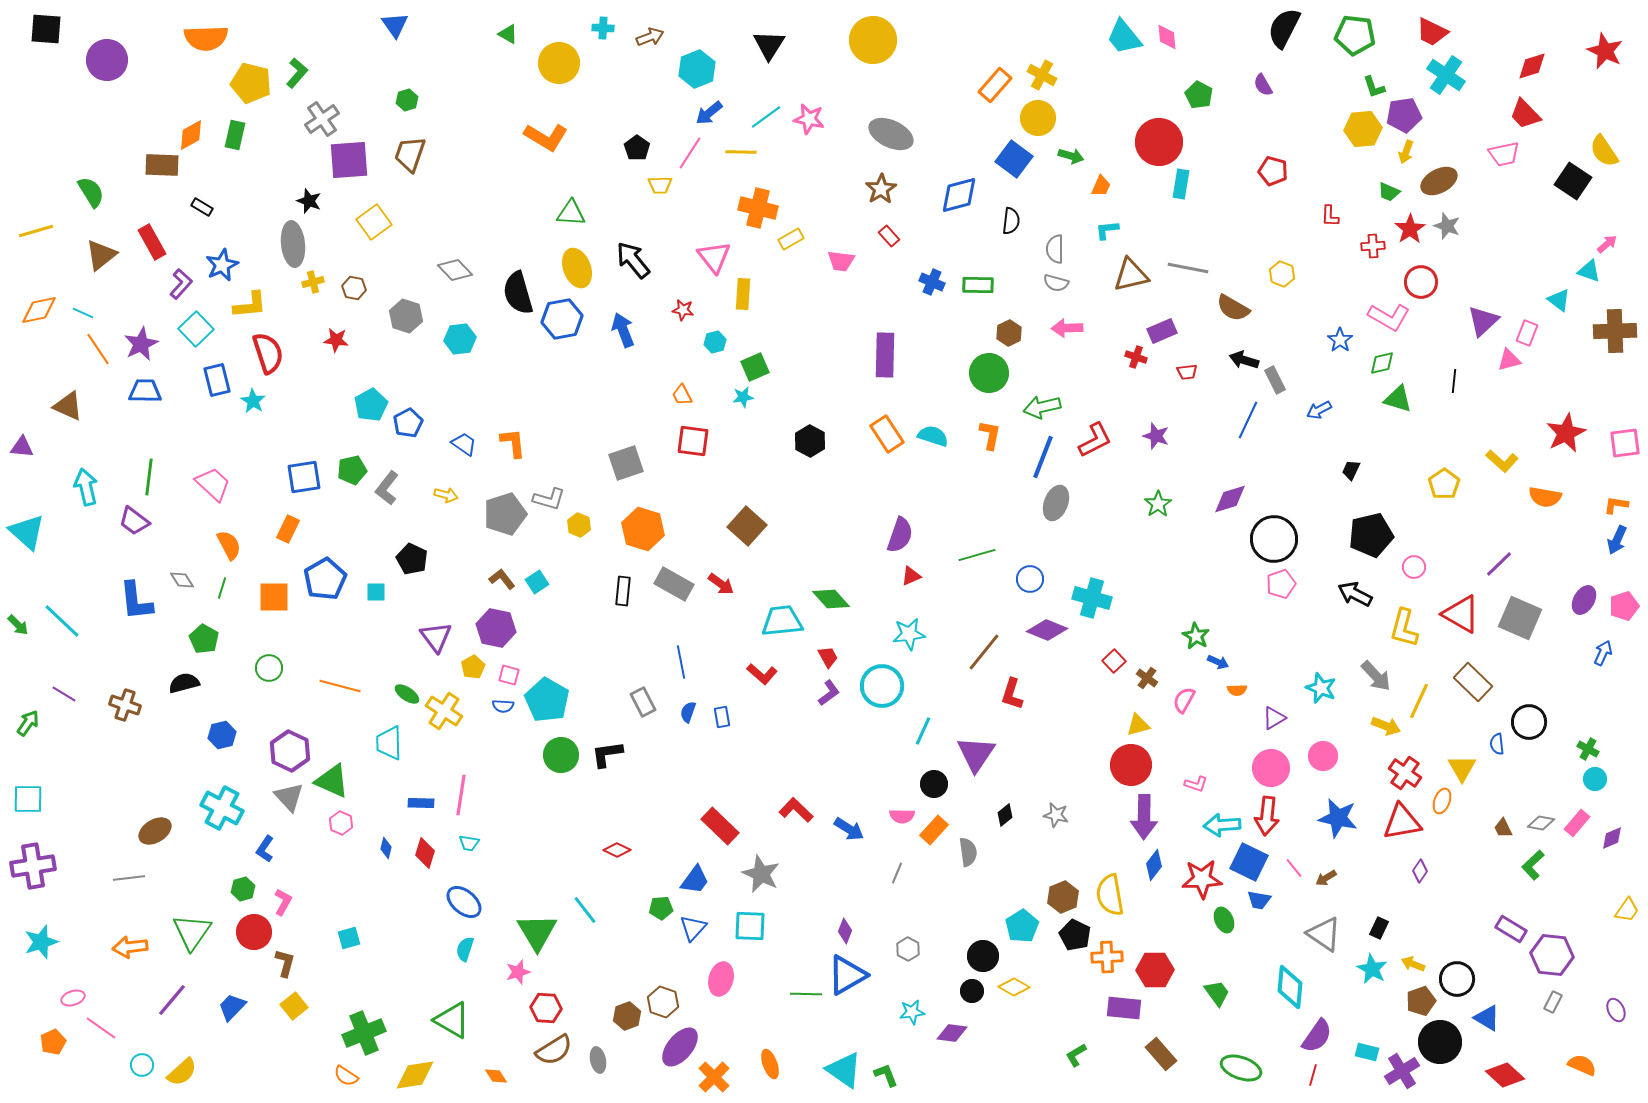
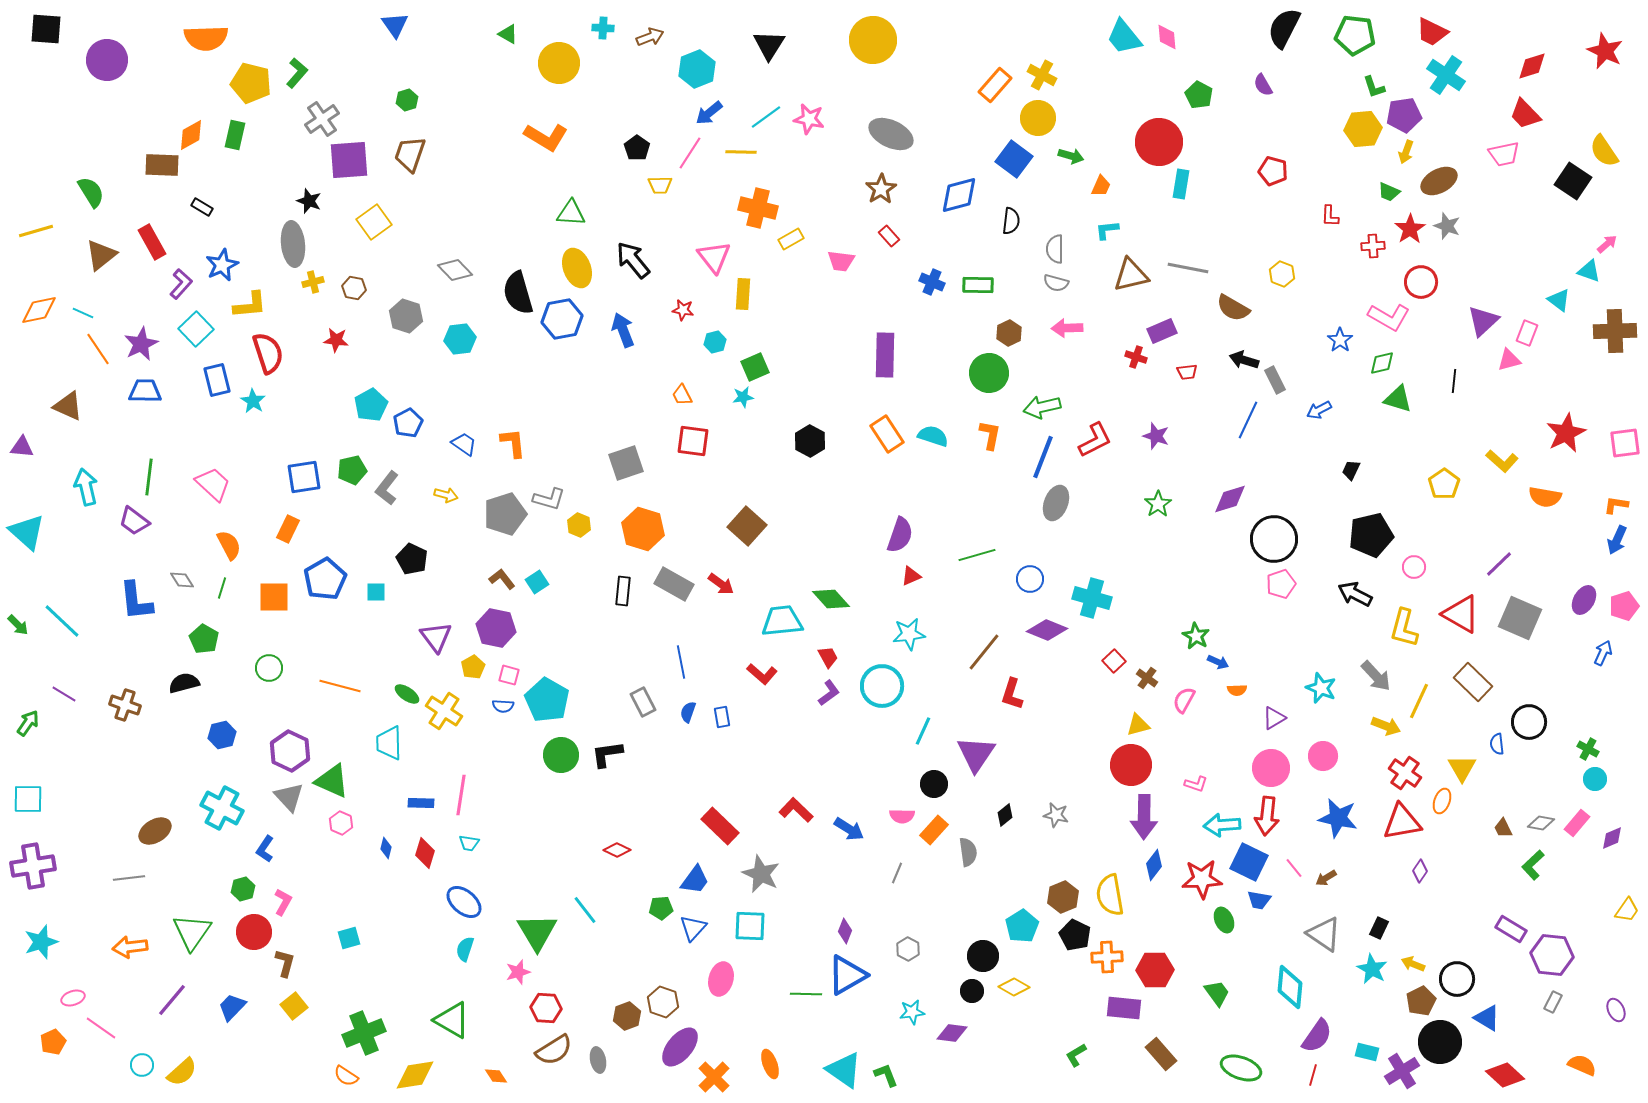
brown pentagon at (1421, 1001): rotated 8 degrees counterclockwise
